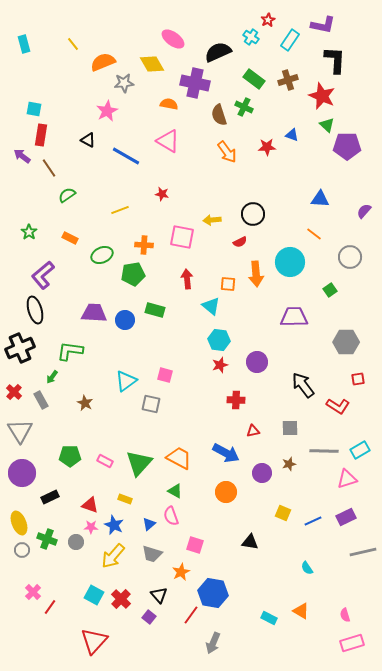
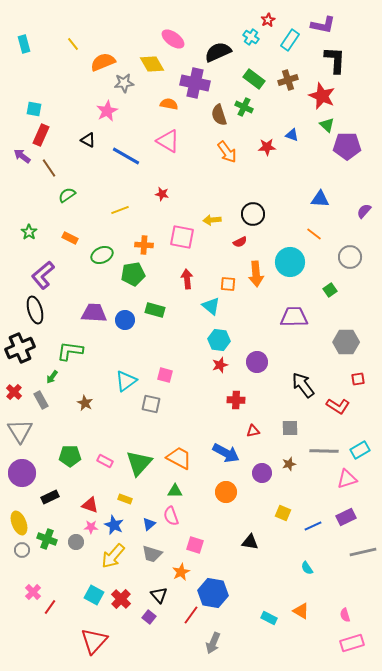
red rectangle at (41, 135): rotated 15 degrees clockwise
green triangle at (175, 491): rotated 28 degrees counterclockwise
blue line at (313, 521): moved 5 px down
